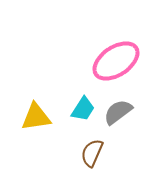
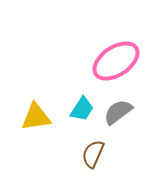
cyan trapezoid: moved 1 px left
brown semicircle: moved 1 px right, 1 px down
